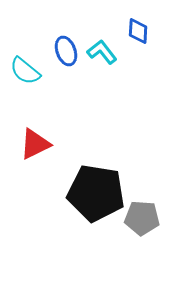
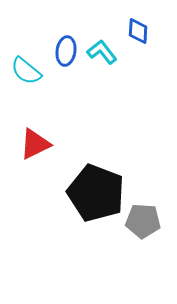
blue ellipse: rotated 28 degrees clockwise
cyan semicircle: moved 1 px right
black pentagon: rotated 12 degrees clockwise
gray pentagon: moved 1 px right, 3 px down
